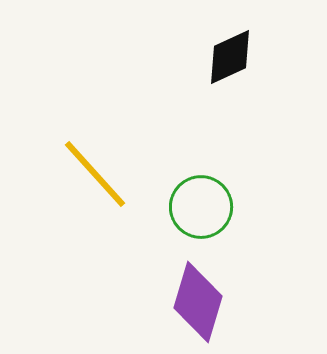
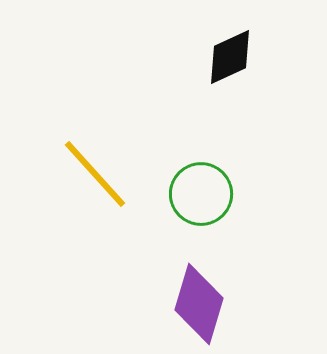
green circle: moved 13 px up
purple diamond: moved 1 px right, 2 px down
